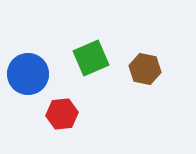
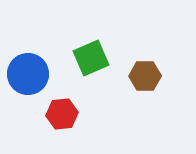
brown hexagon: moved 7 px down; rotated 12 degrees counterclockwise
